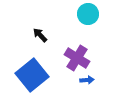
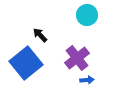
cyan circle: moved 1 px left, 1 px down
purple cross: rotated 20 degrees clockwise
blue square: moved 6 px left, 12 px up
